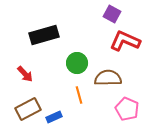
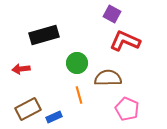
red arrow: moved 4 px left, 5 px up; rotated 126 degrees clockwise
